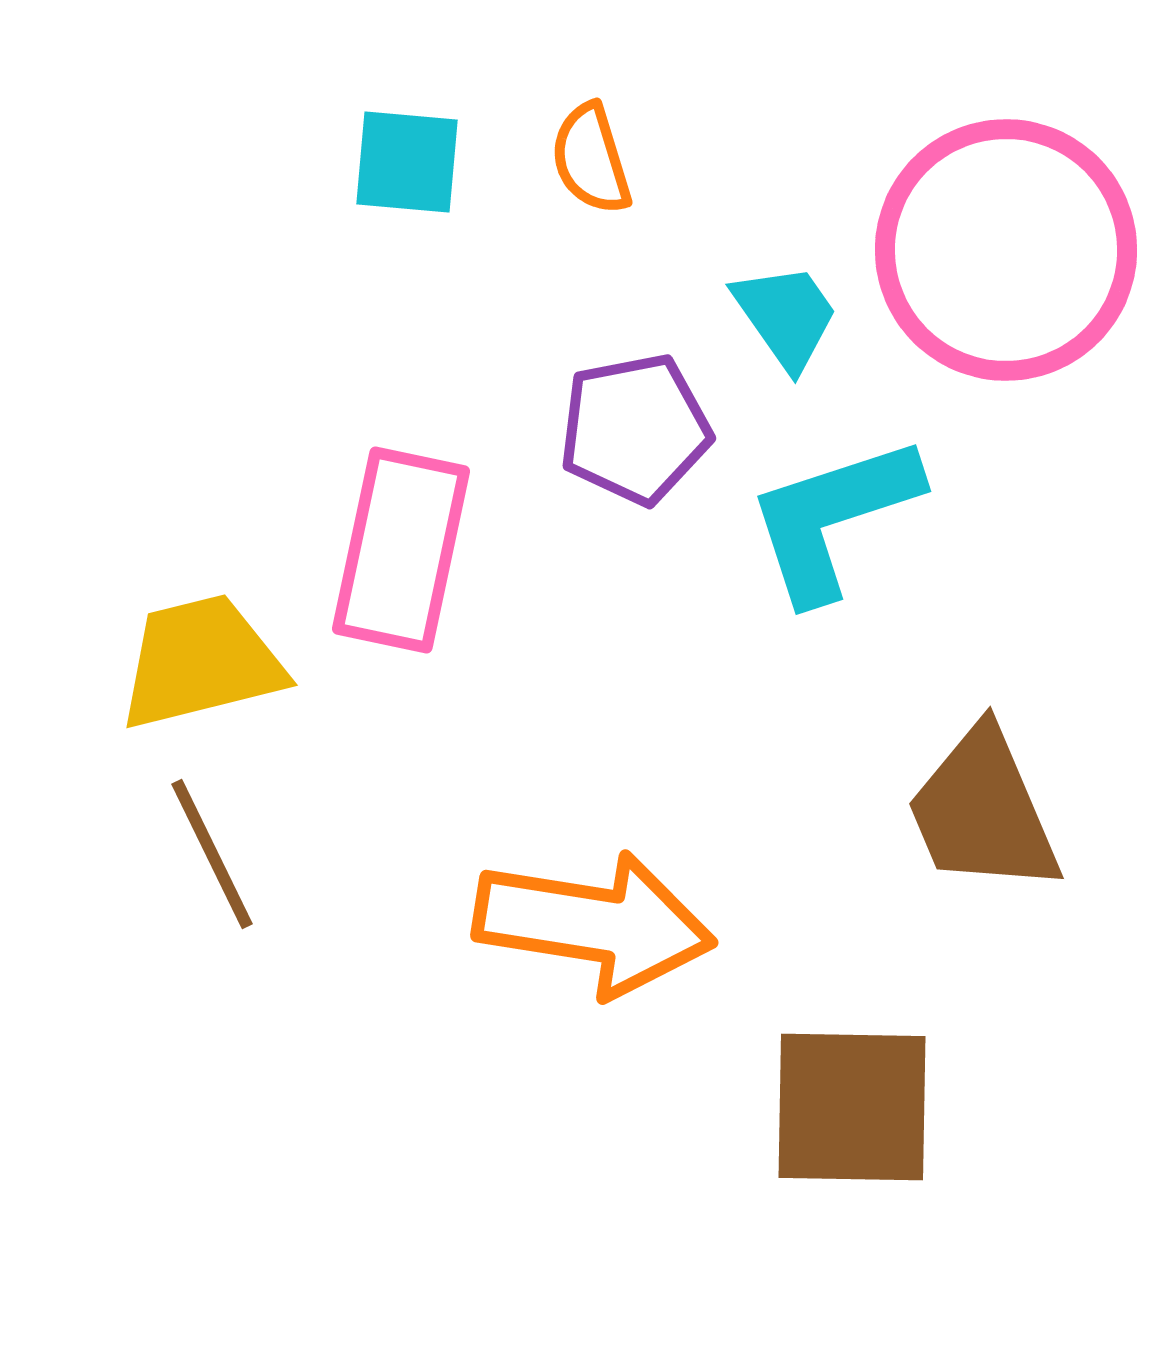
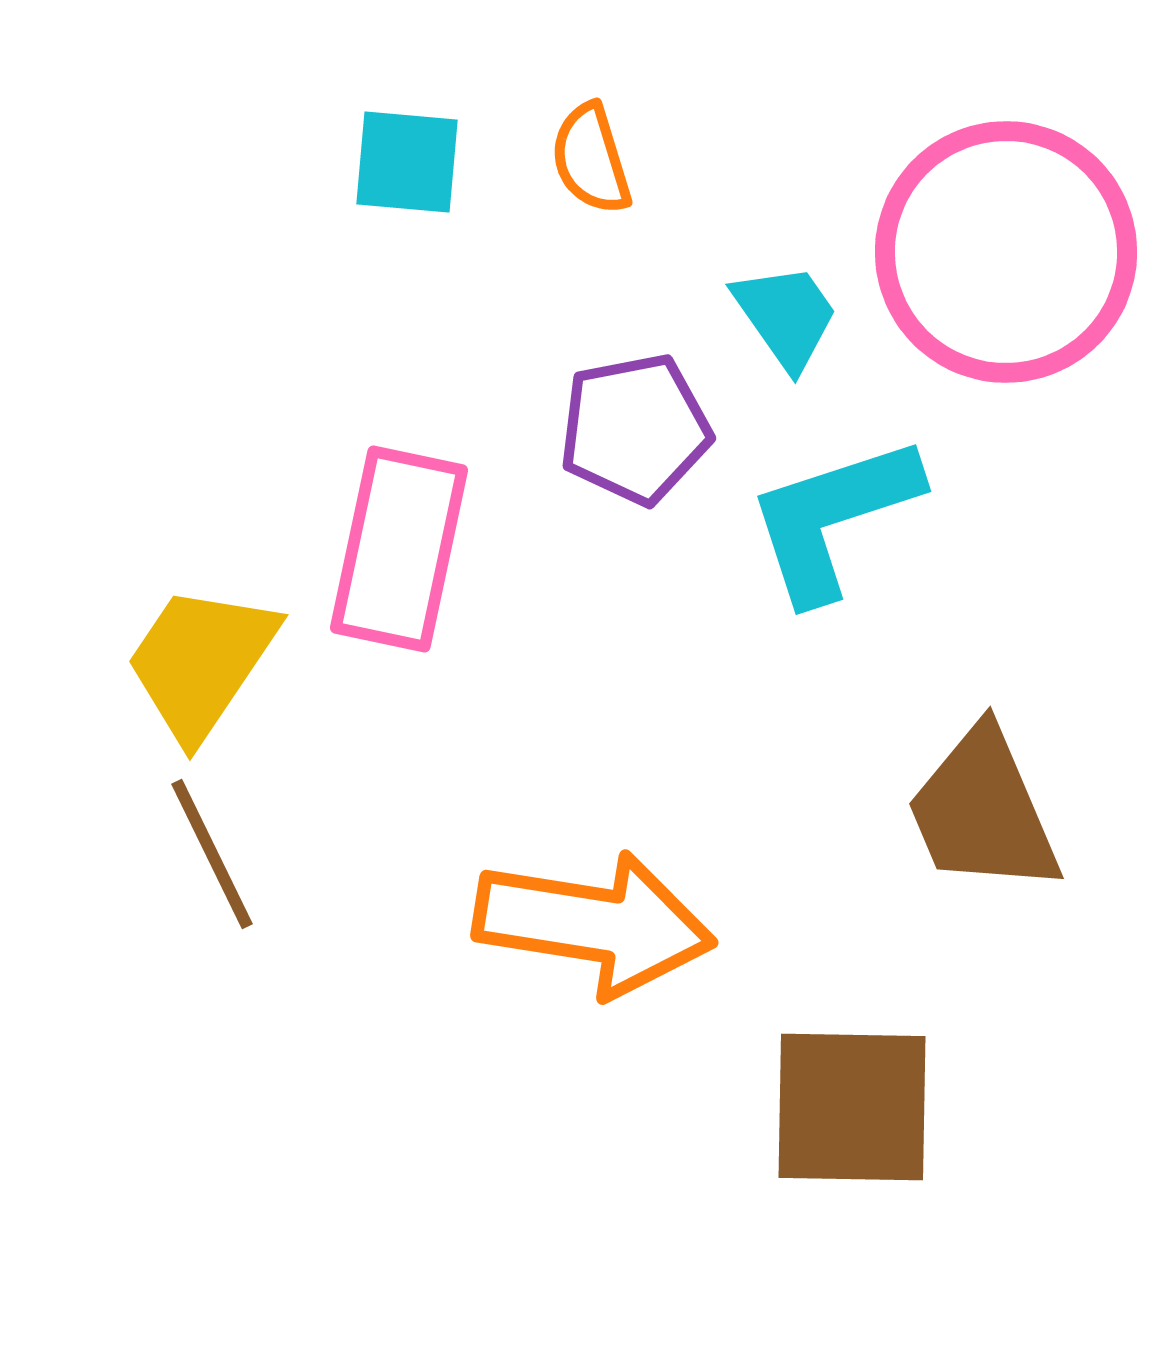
pink circle: moved 2 px down
pink rectangle: moved 2 px left, 1 px up
yellow trapezoid: rotated 42 degrees counterclockwise
